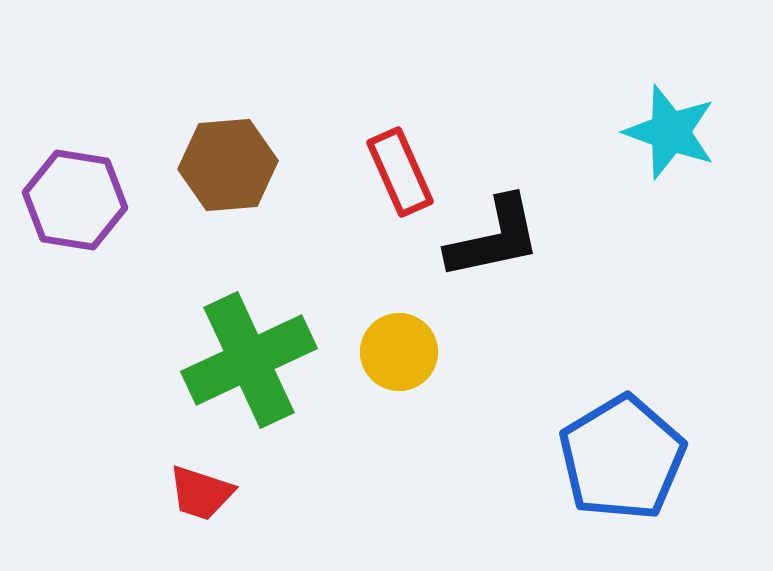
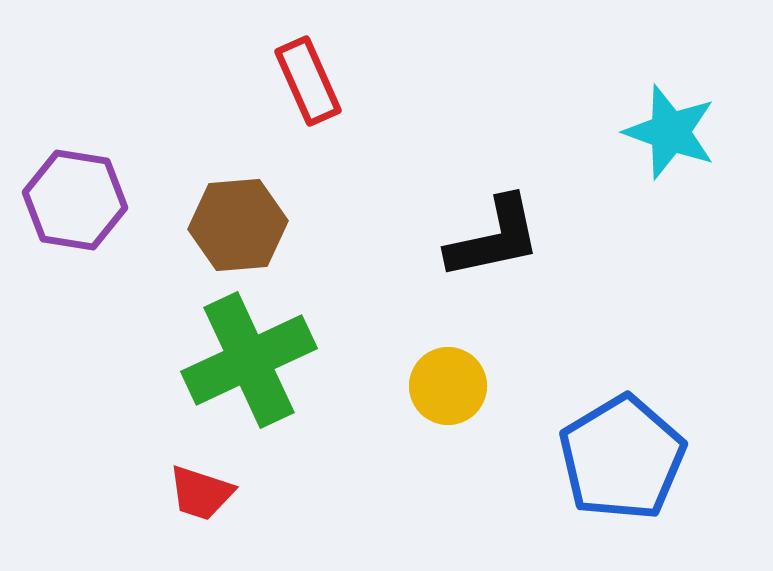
brown hexagon: moved 10 px right, 60 px down
red rectangle: moved 92 px left, 91 px up
yellow circle: moved 49 px right, 34 px down
